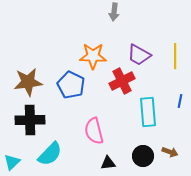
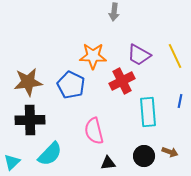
yellow line: rotated 25 degrees counterclockwise
black circle: moved 1 px right
